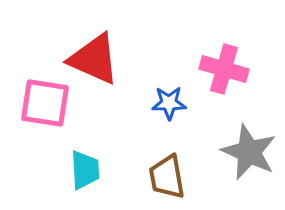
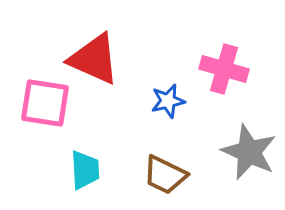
blue star: moved 1 px left, 2 px up; rotated 12 degrees counterclockwise
brown trapezoid: moved 2 px left, 2 px up; rotated 54 degrees counterclockwise
